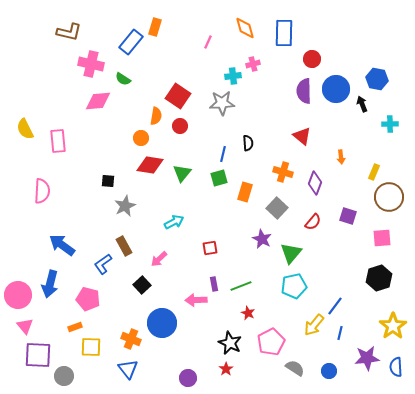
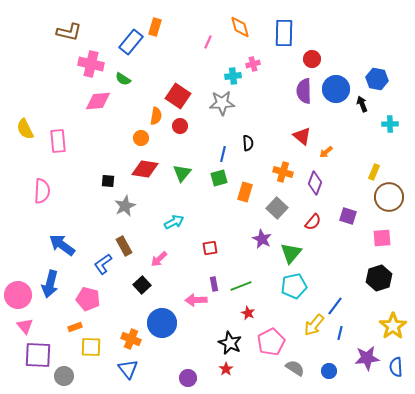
orange diamond at (245, 28): moved 5 px left, 1 px up
orange arrow at (341, 157): moved 15 px left, 5 px up; rotated 56 degrees clockwise
red diamond at (150, 165): moved 5 px left, 4 px down
